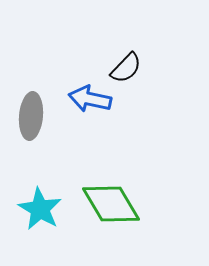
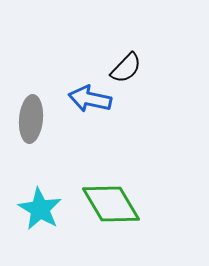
gray ellipse: moved 3 px down
